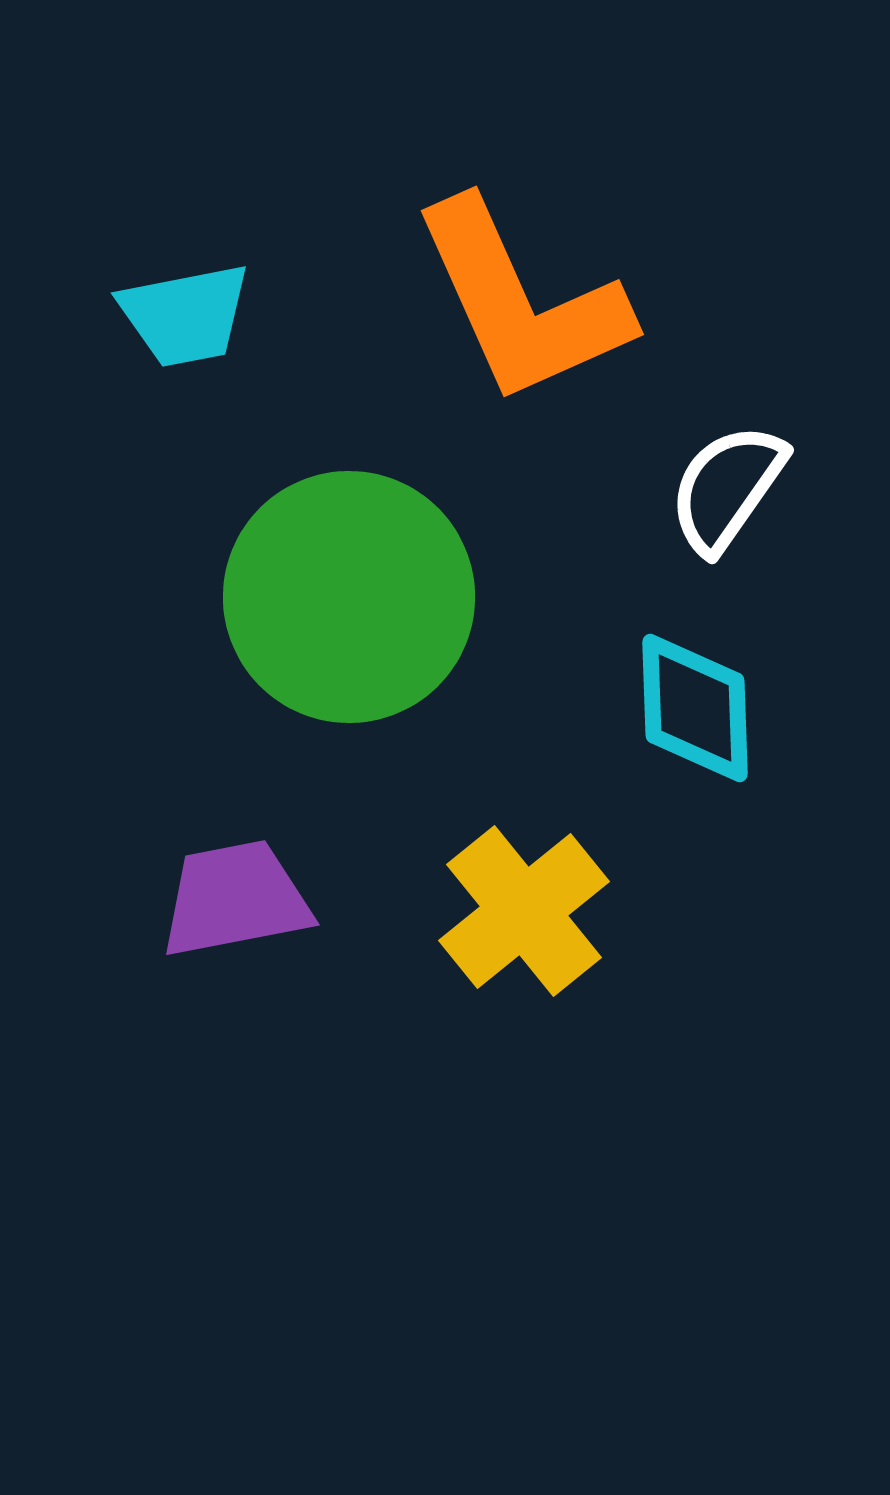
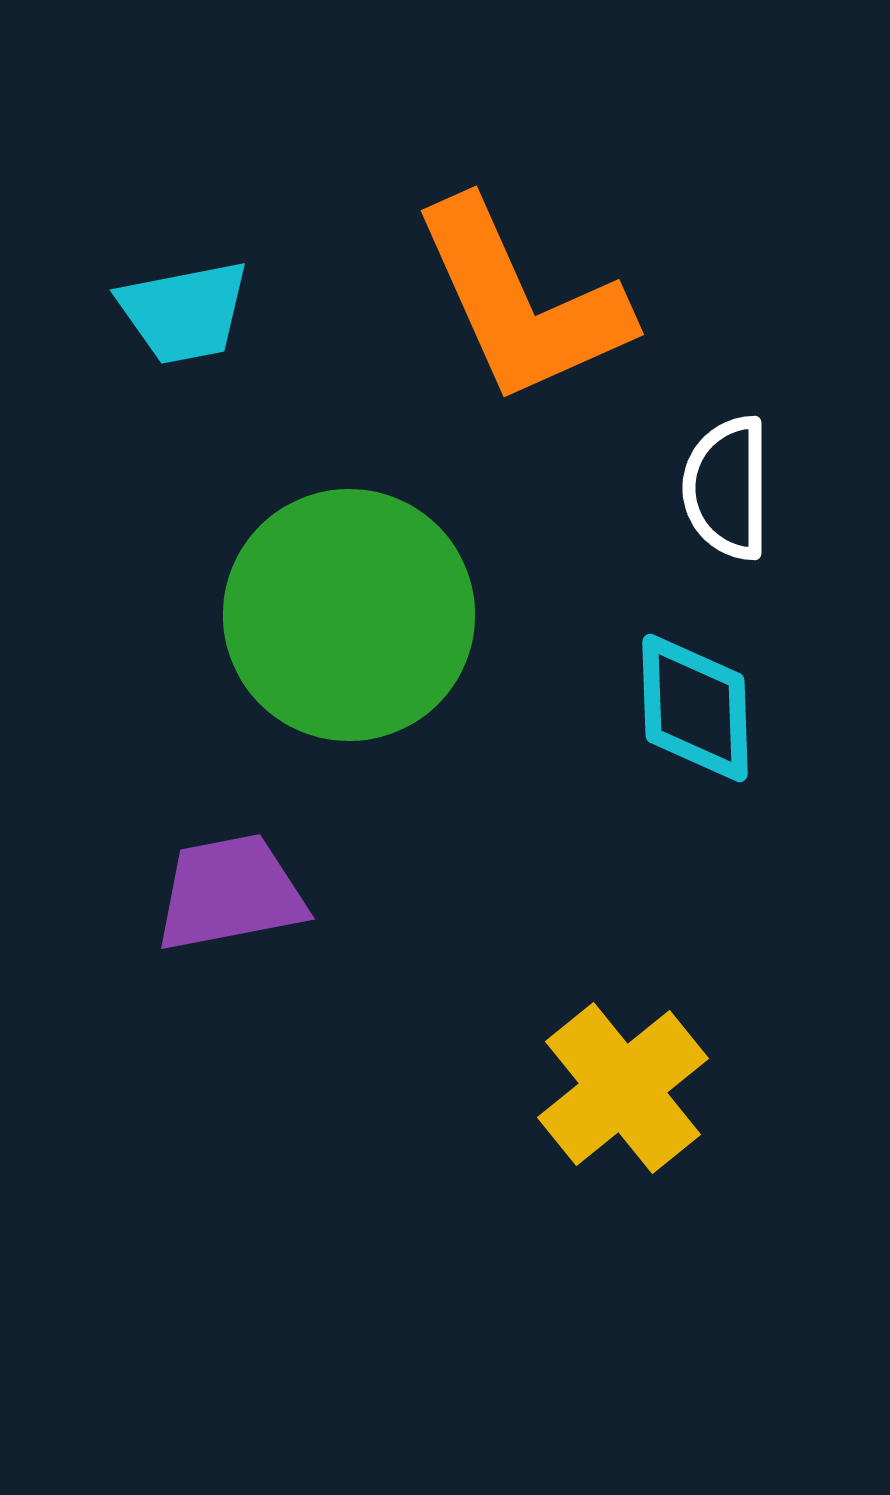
cyan trapezoid: moved 1 px left, 3 px up
white semicircle: rotated 35 degrees counterclockwise
green circle: moved 18 px down
purple trapezoid: moved 5 px left, 6 px up
yellow cross: moved 99 px right, 177 px down
